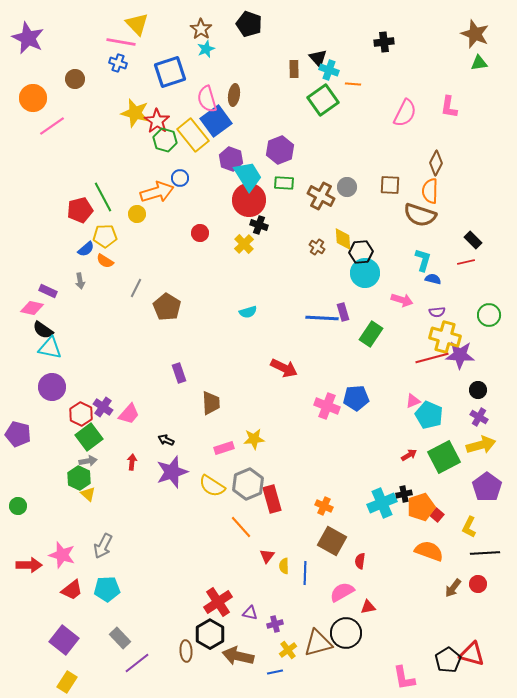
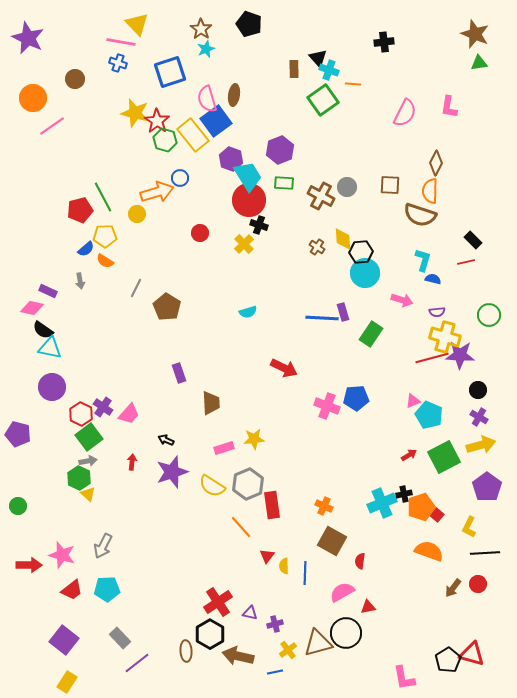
red rectangle at (272, 499): moved 6 px down; rotated 8 degrees clockwise
